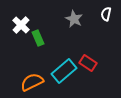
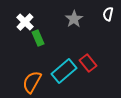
white semicircle: moved 2 px right
gray star: rotated 12 degrees clockwise
white cross: moved 4 px right, 3 px up
red rectangle: rotated 18 degrees clockwise
orange semicircle: rotated 35 degrees counterclockwise
